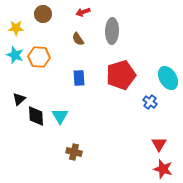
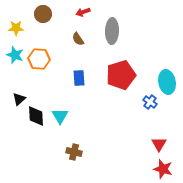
orange hexagon: moved 2 px down
cyan ellipse: moved 1 px left, 4 px down; rotated 20 degrees clockwise
